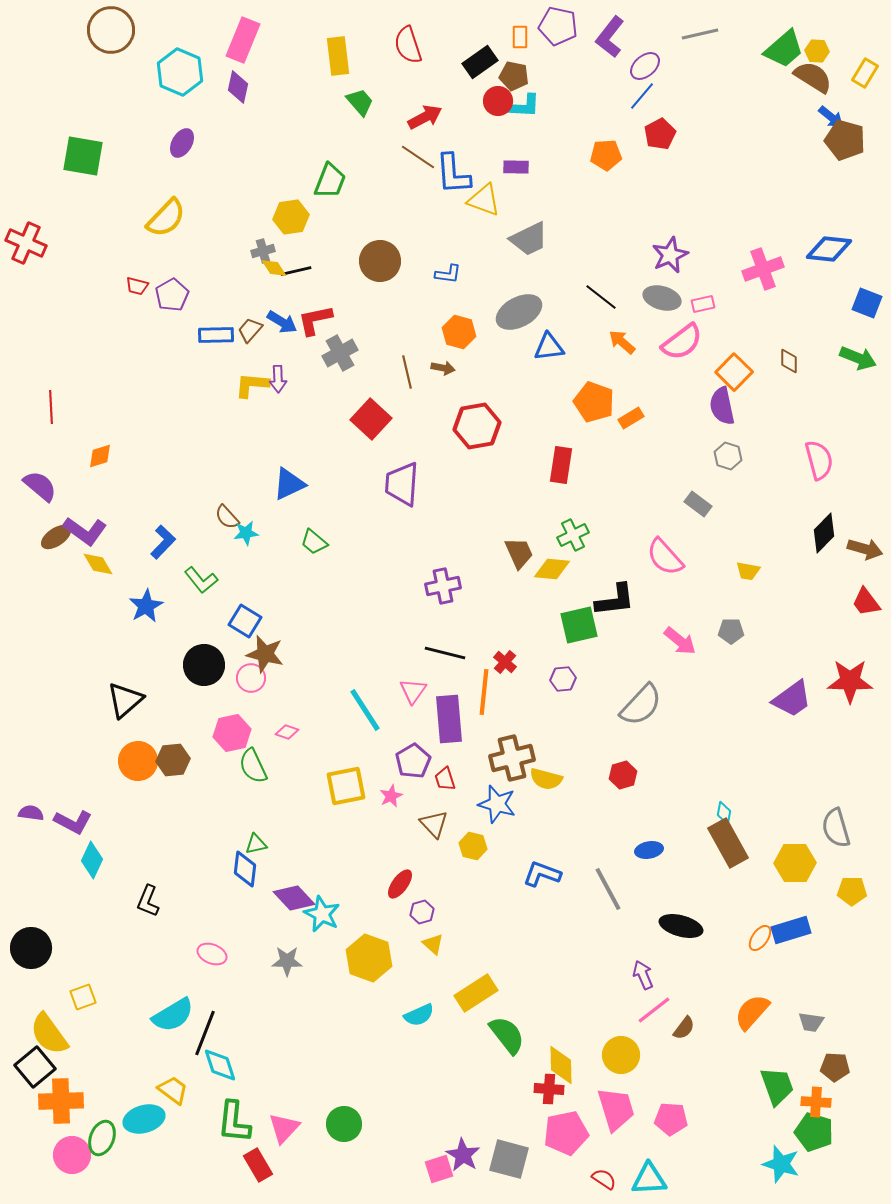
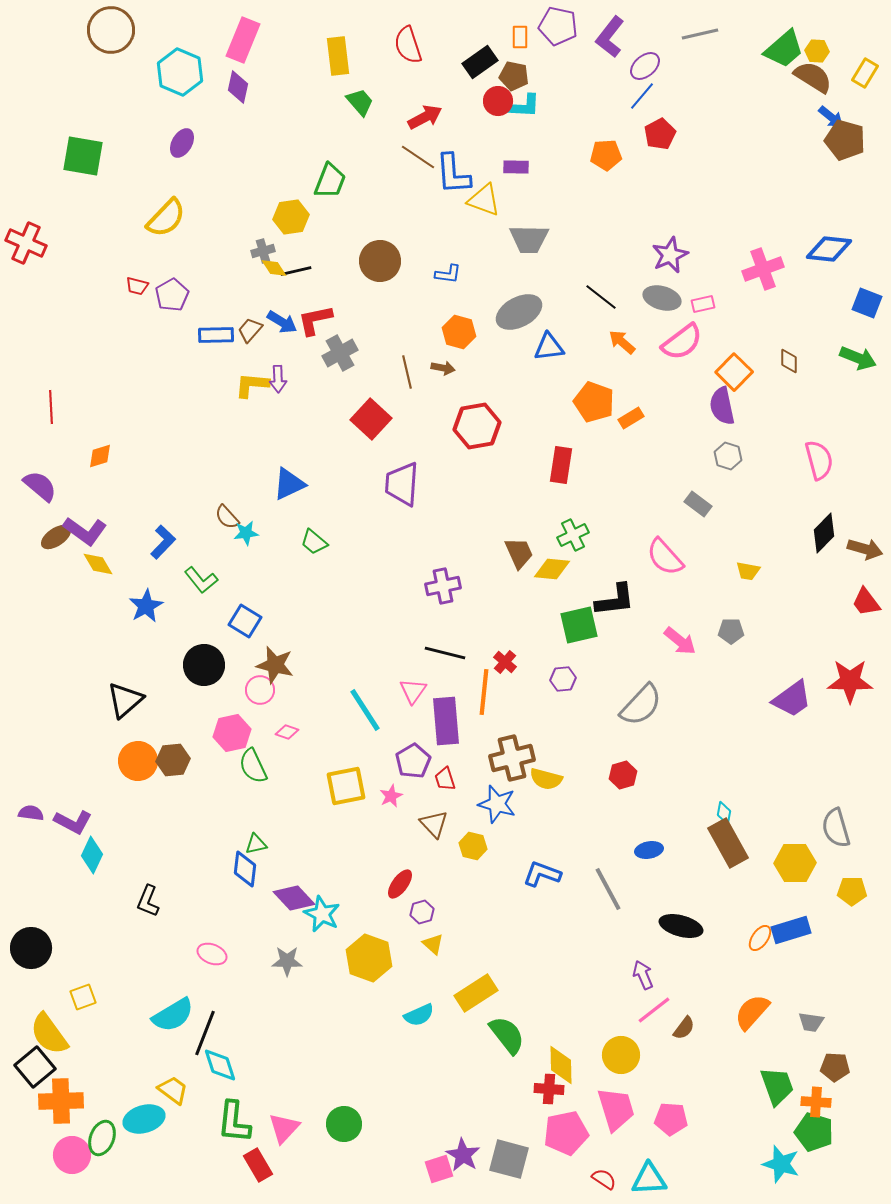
gray trapezoid at (529, 239): rotated 27 degrees clockwise
brown star at (265, 654): moved 10 px right, 11 px down
pink circle at (251, 678): moved 9 px right, 12 px down
purple rectangle at (449, 719): moved 3 px left, 2 px down
cyan diamond at (92, 860): moved 5 px up
